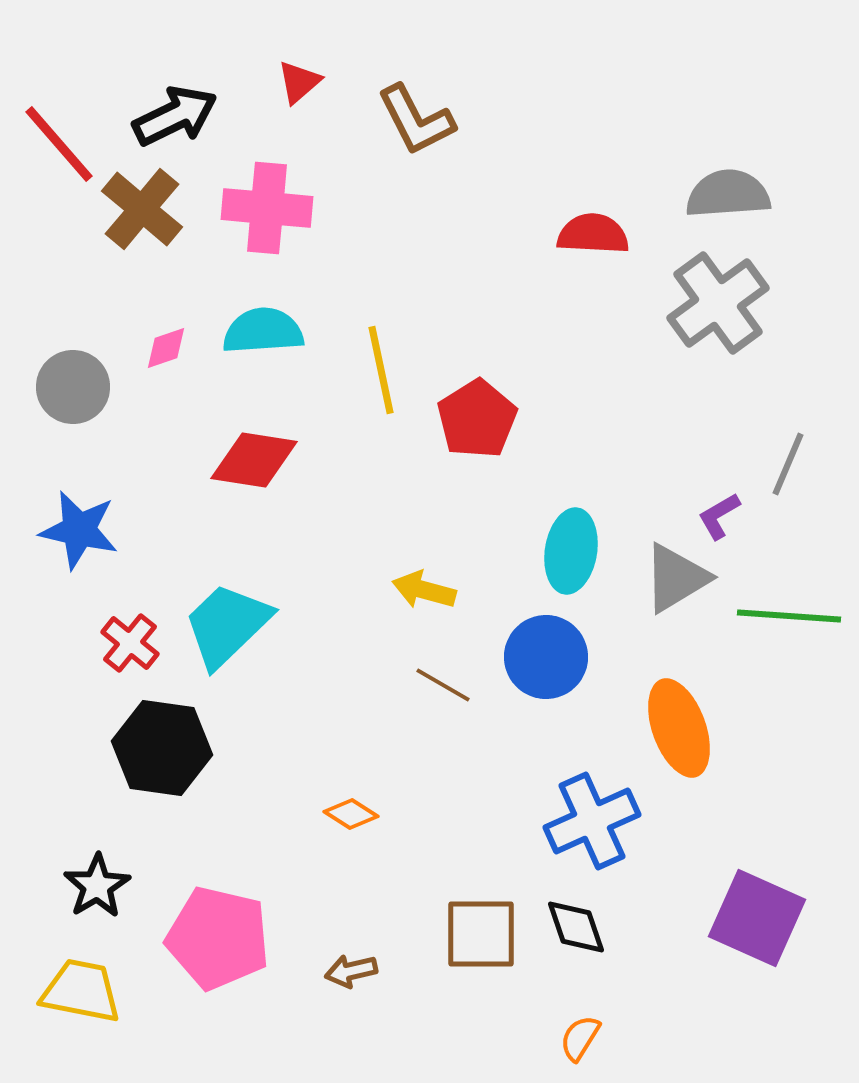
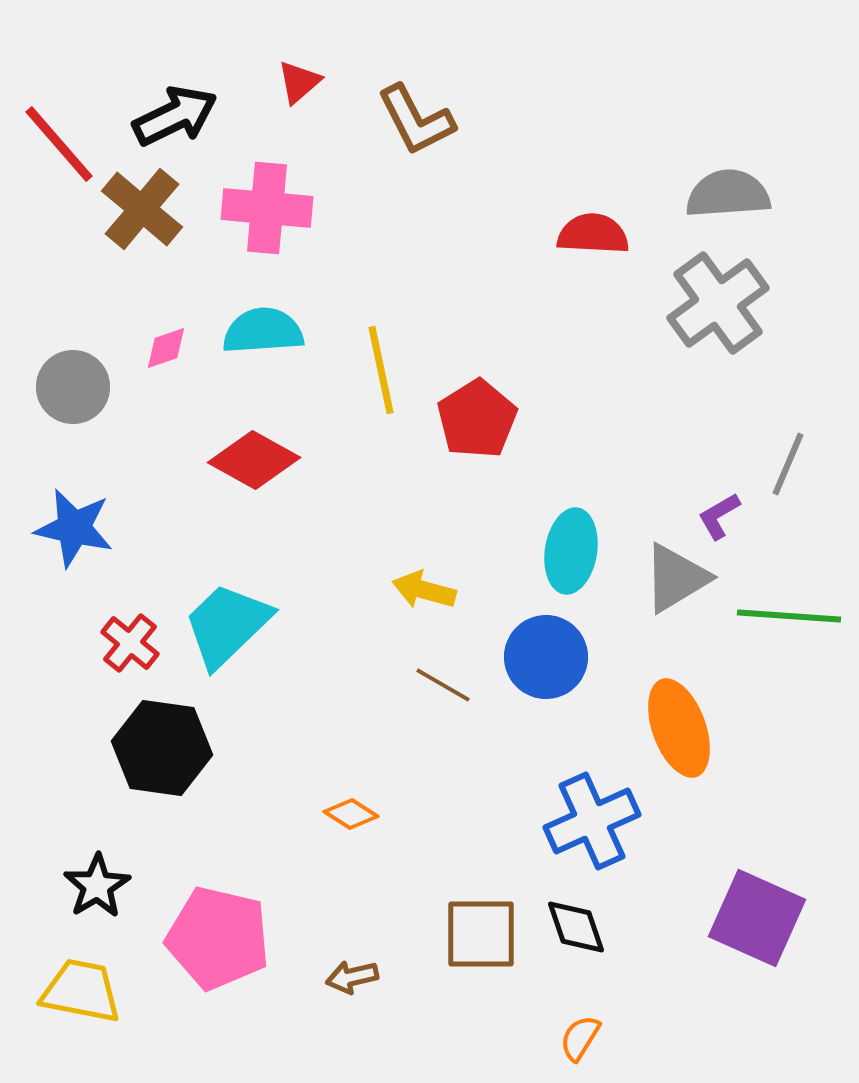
red diamond: rotated 20 degrees clockwise
blue star: moved 5 px left, 2 px up
brown arrow: moved 1 px right, 6 px down
